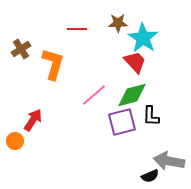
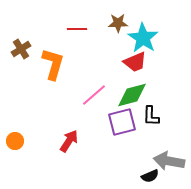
red trapezoid: rotated 110 degrees clockwise
red arrow: moved 36 px right, 21 px down
